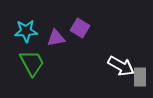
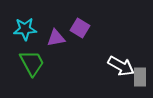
cyan star: moved 1 px left, 2 px up
